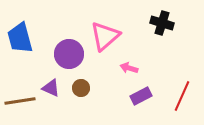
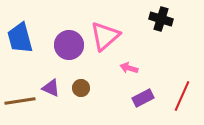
black cross: moved 1 px left, 4 px up
purple circle: moved 9 px up
purple rectangle: moved 2 px right, 2 px down
